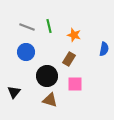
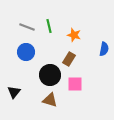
black circle: moved 3 px right, 1 px up
